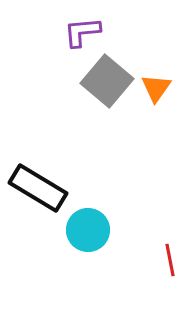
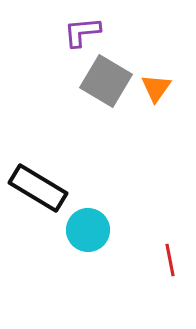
gray square: moved 1 px left; rotated 9 degrees counterclockwise
